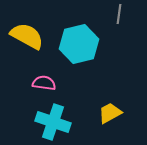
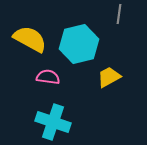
yellow semicircle: moved 3 px right, 3 px down
pink semicircle: moved 4 px right, 6 px up
yellow trapezoid: moved 1 px left, 36 px up
